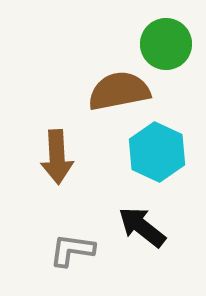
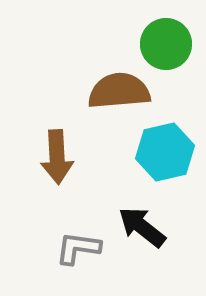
brown semicircle: rotated 6 degrees clockwise
cyan hexagon: moved 8 px right; rotated 22 degrees clockwise
gray L-shape: moved 6 px right, 2 px up
